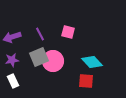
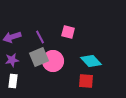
purple line: moved 3 px down
cyan diamond: moved 1 px left, 1 px up
white rectangle: rotated 32 degrees clockwise
